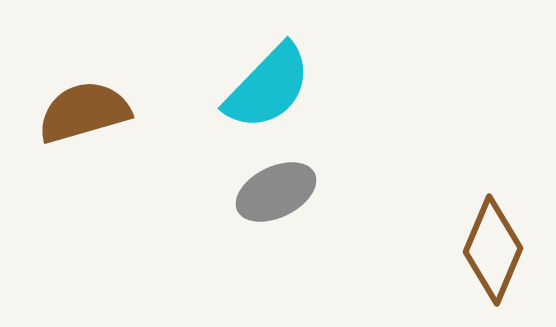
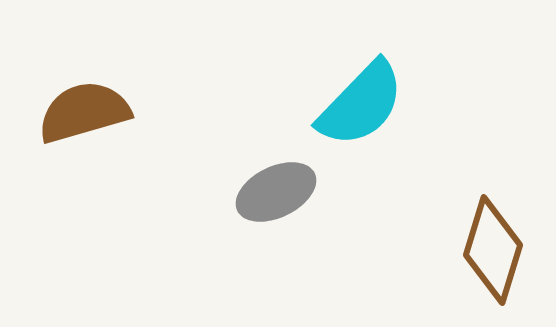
cyan semicircle: moved 93 px right, 17 px down
brown diamond: rotated 6 degrees counterclockwise
